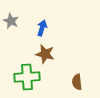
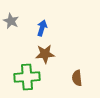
brown star: rotated 18 degrees counterclockwise
brown semicircle: moved 4 px up
